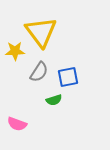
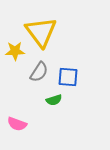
blue square: rotated 15 degrees clockwise
